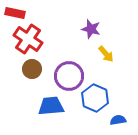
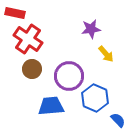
purple star: rotated 24 degrees counterclockwise
blue semicircle: rotated 56 degrees clockwise
